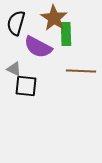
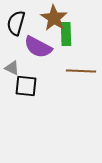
gray triangle: moved 2 px left, 1 px up
